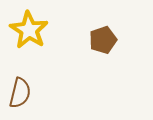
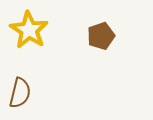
brown pentagon: moved 2 px left, 4 px up
